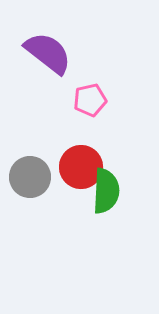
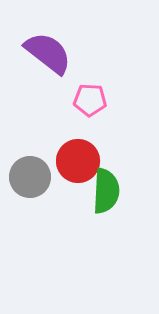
pink pentagon: rotated 16 degrees clockwise
red circle: moved 3 px left, 6 px up
